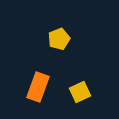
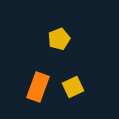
yellow square: moved 7 px left, 5 px up
